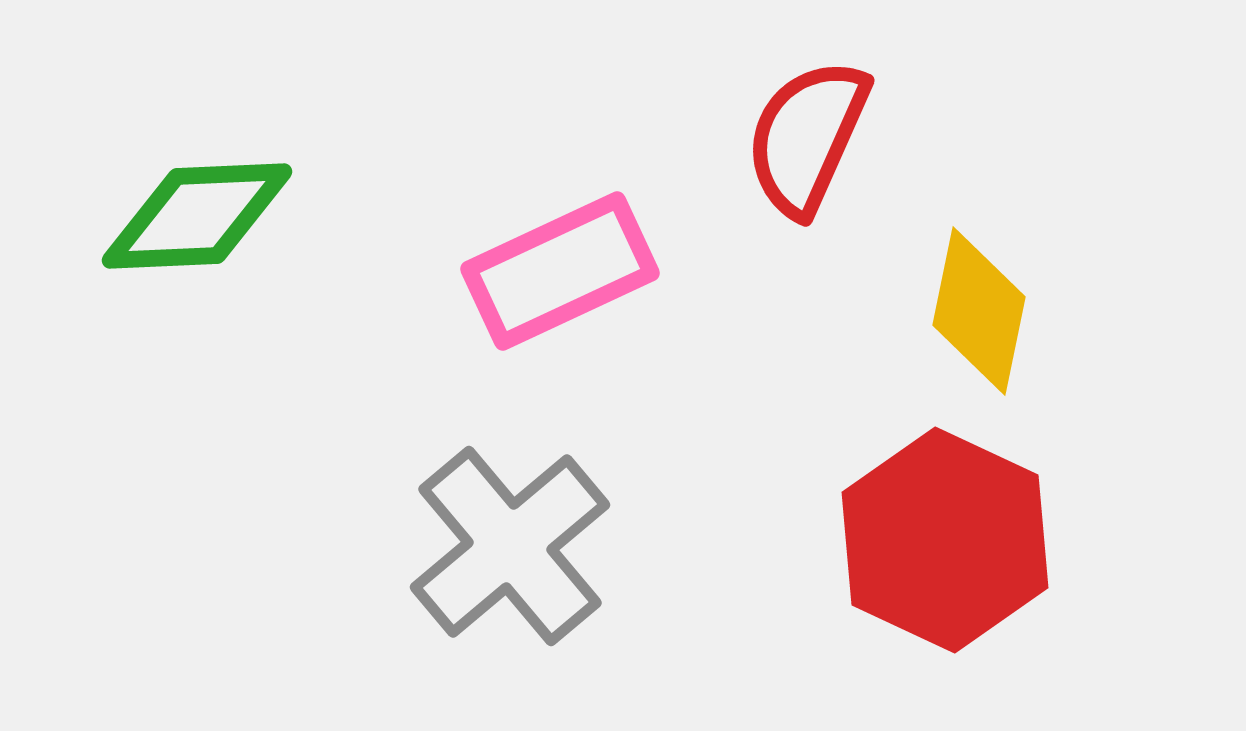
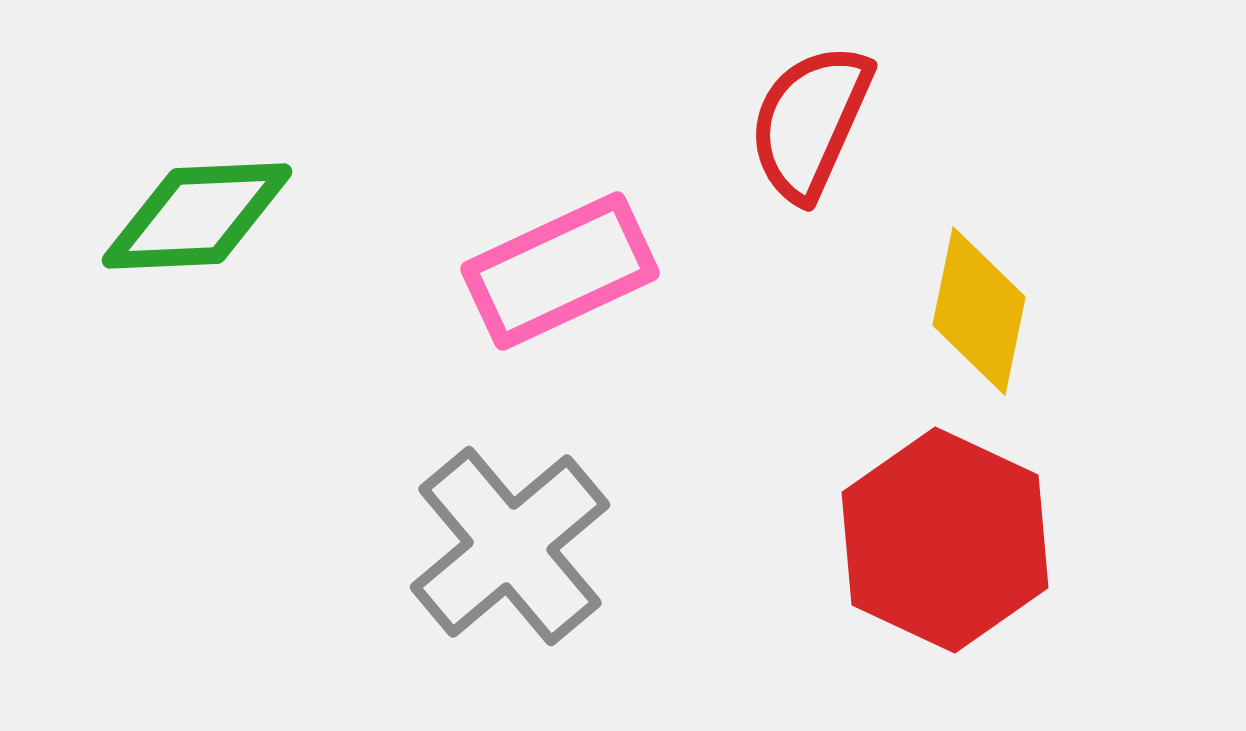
red semicircle: moved 3 px right, 15 px up
